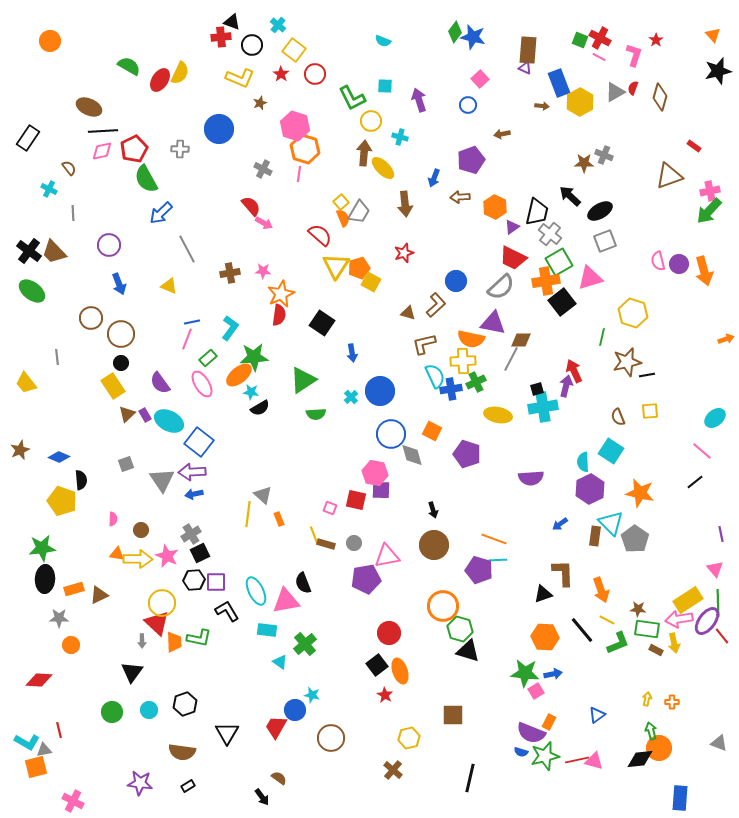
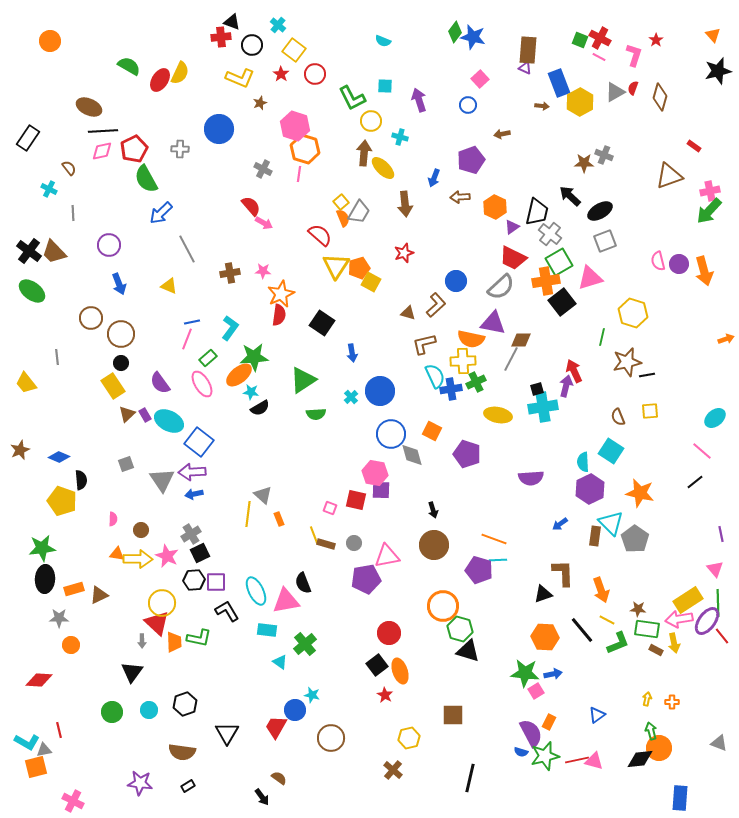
purple semicircle at (531, 733): rotated 140 degrees counterclockwise
